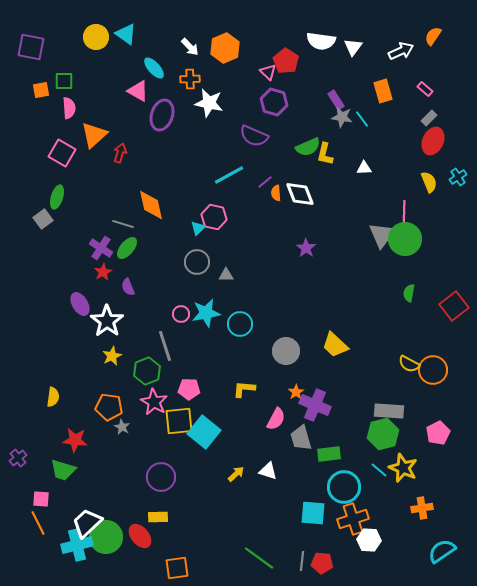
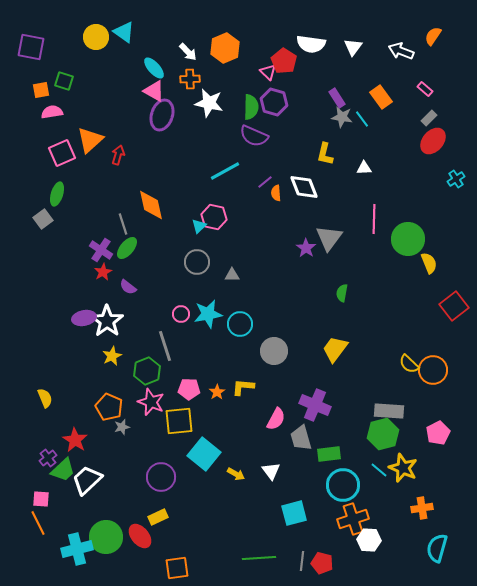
cyan triangle at (126, 34): moved 2 px left, 2 px up
white semicircle at (321, 41): moved 10 px left, 3 px down
white arrow at (190, 47): moved 2 px left, 5 px down
white arrow at (401, 51): rotated 135 degrees counterclockwise
red pentagon at (286, 61): moved 2 px left
green square at (64, 81): rotated 18 degrees clockwise
pink triangle at (138, 91): moved 16 px right
orange rectangle at (383, 91): moved 2 px left, 6 px down; rotated 20 degrees counterclockwise
purple rectangle at (336, 100): moved 1 px right, 2 px up
pink semicircle at (69, 108): moved 17 px left, 4 px down; rotated 95 degrees counterclockwise
orange triangle at (94, 135): moved 4 px left, 5 px down
red ellipse at (433, 141): rotated 16 degrees clockwise
green semicircle at (308, 147): moved 57 px left, 40 px up; rotated 65 degrees counterclockwise
pink square at (62, 153): rotated 36 degrees clockwise
red arrow at (120, 153): moved 2 px left, 2 px down
cyan line at (229, 175): moved 4 px left, 4 px up
cyan cross at (458, 177): moved 2 px left, 2 px down
yellow semicircle at (429, 182): moved 81 px down
white diamond at (300, 194): moved 4 px right, 7 px up
green ellipse at (57, 197): moved 3 px up
pink line at (404, 215): moved 30 px left, 4 px down
gray line at (123, 224): rotated 55 degrees clockwise
cyan triangle at (198, 228): moved 1 px right, 2 px up
gray triangle at (382, 235): moved 53 px left, 3 px down
green circle at (405, 239): moved 3 px right
purple cross at (101, 248): moved 2 px down
gray triangle at (226, 275): moved 6 px right
purple semicircle at (128, 287): rotated 30 degrees counterclockwise
green semicircle at (409, 293): moved 67 px left
purple ellipse at (80, 304): moved 4 px right, 14 px down; rotated 70 degrees counterclockwise
cyan star at (206, 313): moved 2 px right, 1 px down
yellow trapezoid at (335, 345): moved 4 px down; rotated 84 degrees clockwise
gray circle at (286, 351): moved 12 px left
yellow semicircle at (409, 364): rotated 15 degrees clockwise
yellow L-shape at (244, 389): moved 1 px left, 2 px up
orange star at (296, 392): moved 79 px left
yellow semicircle at (53, 397): moved 8 px left, 1 px down; rotated 30 degrees counterclockwise
pink star at (154, 402): moved 3 px left; rotated 8 degrees counterclockwise
orange pentagon at (109, 407): rotated 16 degrees clockwise
gray star at (122, 427): rotated 28 degrees clockwise
cyan square at (204, 432): moved 22 px down
red star at (75, 440): rotated 25 degrees clockwise
purple cross at (18, 458): moved 30 px right
green trapezoid at (63, 470): rotated 60 degrees counterclockwise
white triangle at (268, 471): moved 3 px right; rotated 36 degrees clockwise
yellow arrow at (236, 474): rotated 72 degrees clockwise
cyan circle at (344, 487): moved 1 px left, 2 px up
cyan square at (313, 513): moved 19 px left; rotated 20 degrees counterclockwise
yellow rectangle at (158, 517): rotated 24 degrees counterclockwise
white trapezoid at (87, 523): moved 43 px up
cyan cross at (77, 545): moved 4 px down
cyan semicircle at (442, 551): moved 5 px left, 3 px up; rotated 40 degrees counterclockwise
green line at (259, 558): rotated 40 degrees counterclockwise
red pentagon at (322, 563): rotated 10 degrees clockwise
